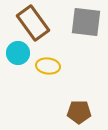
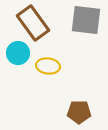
gray square: moved 2 px up
